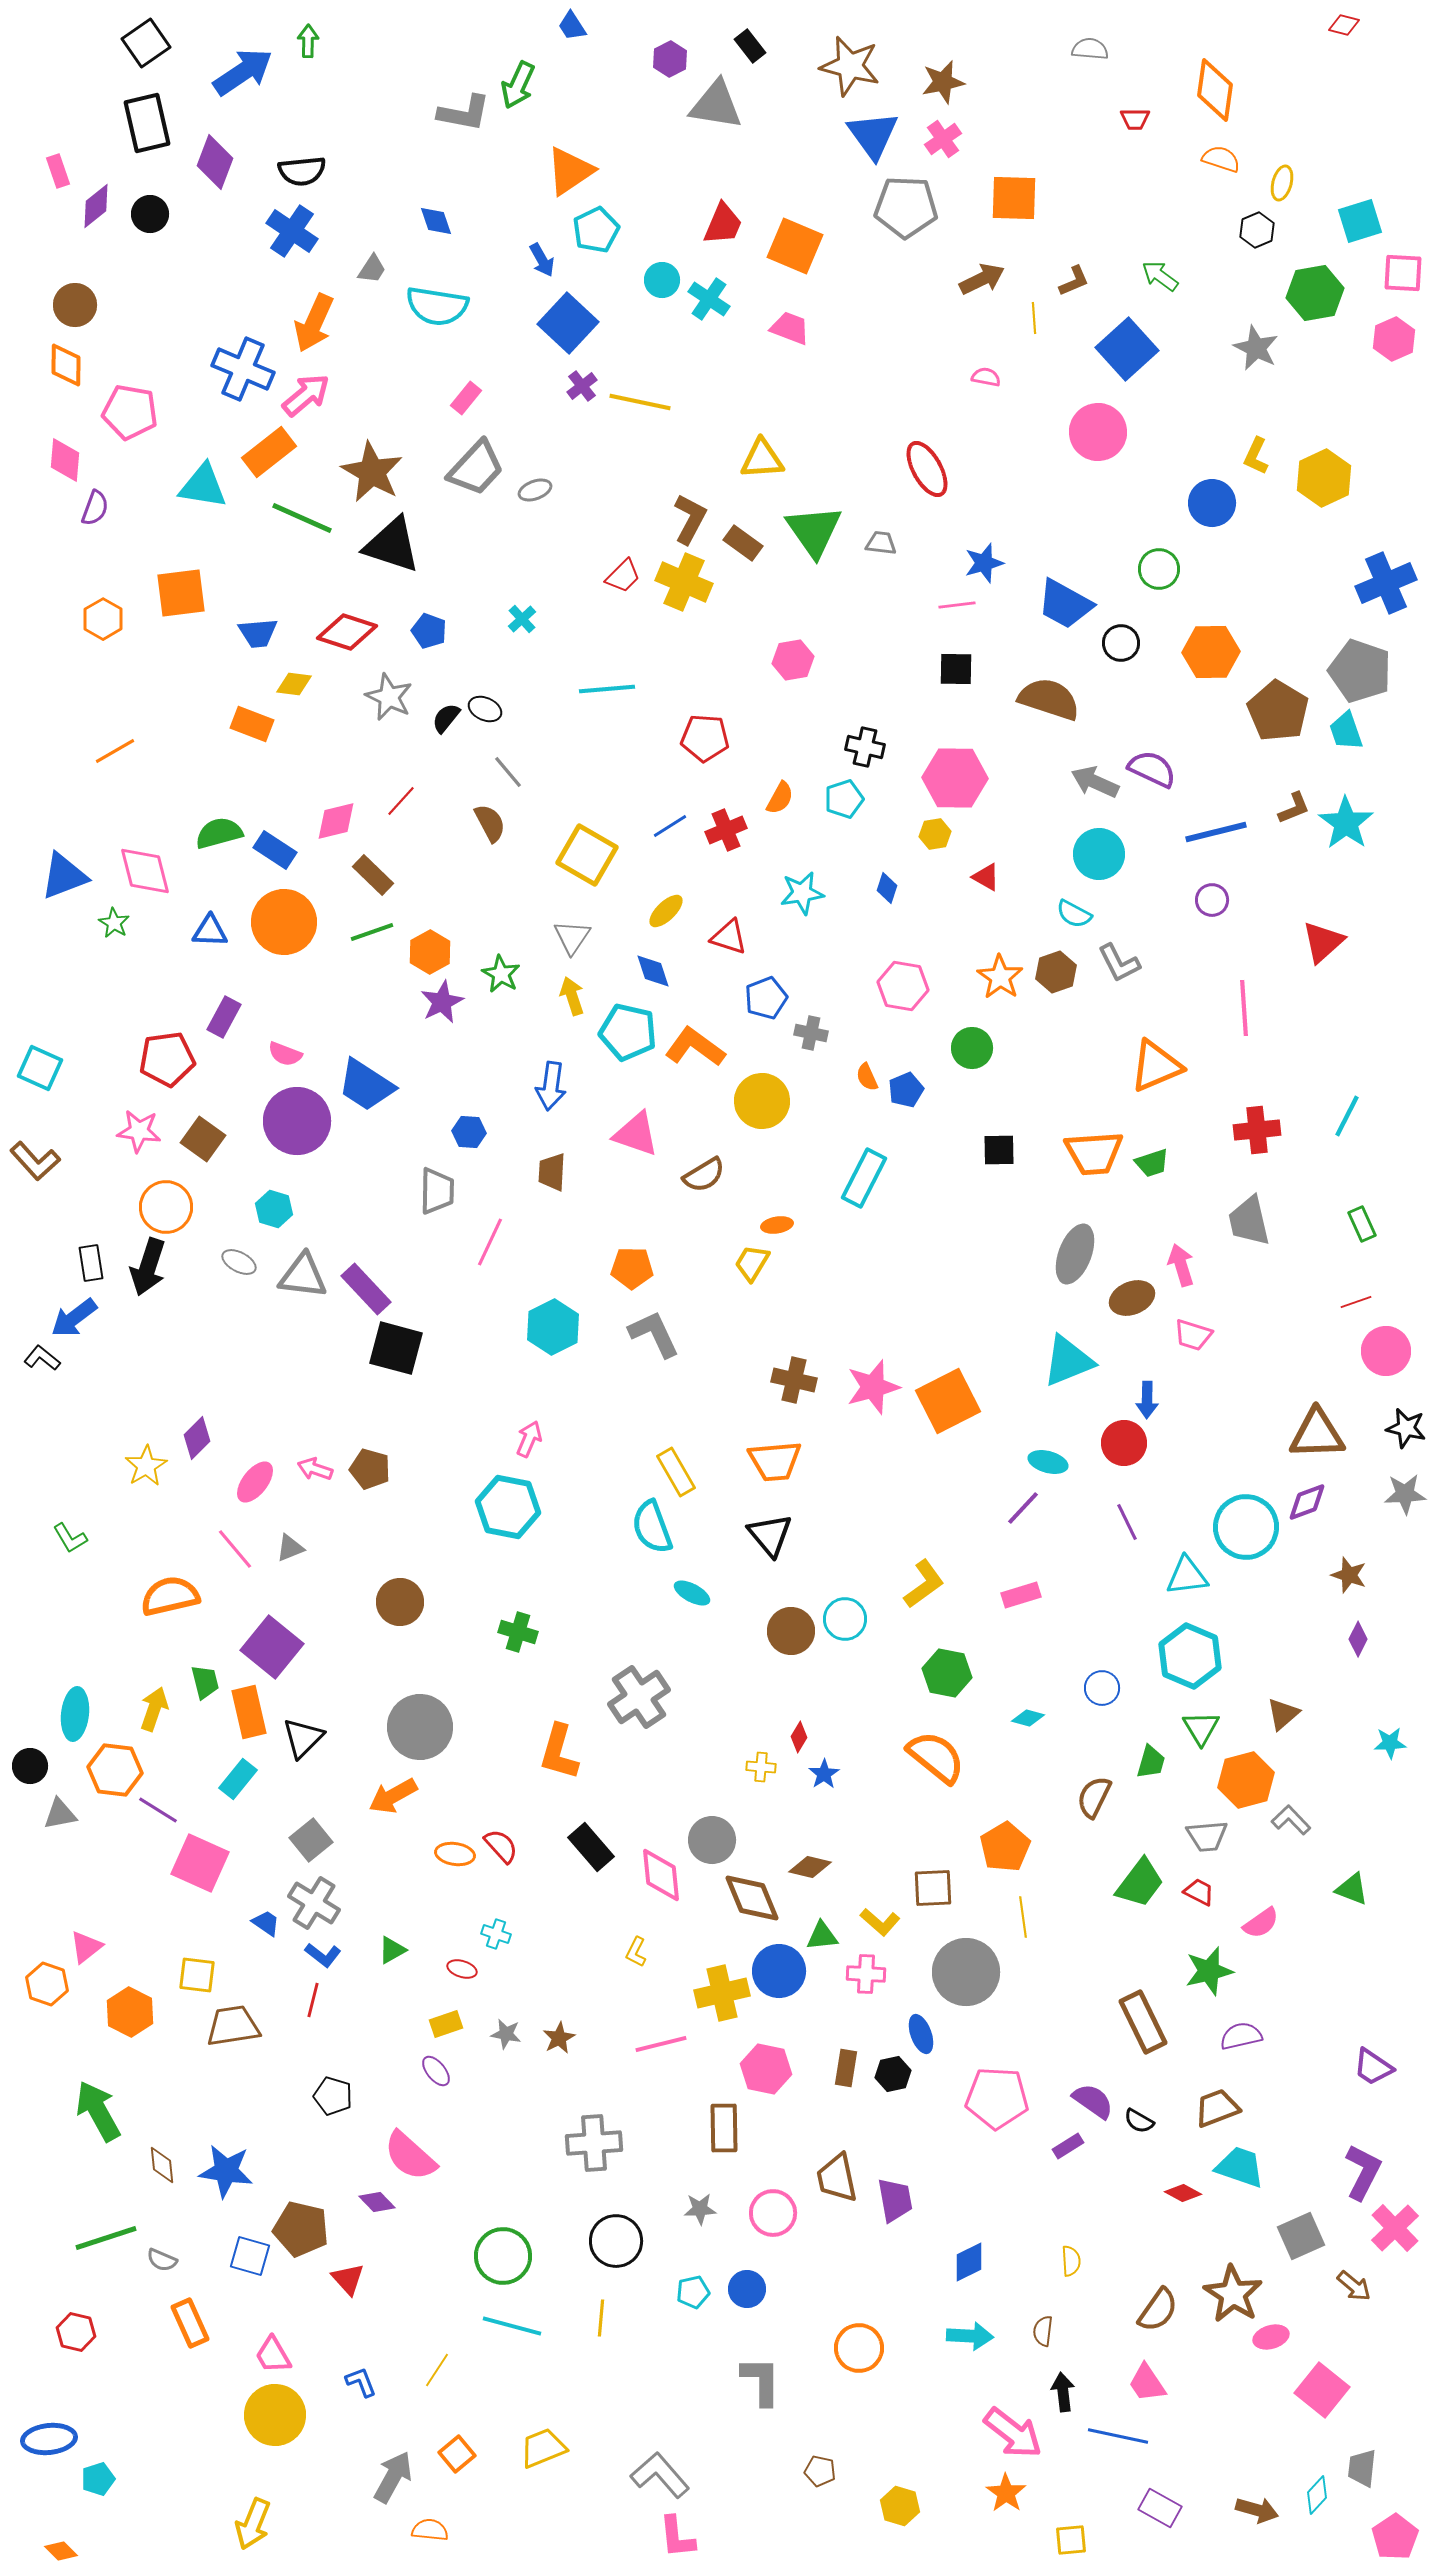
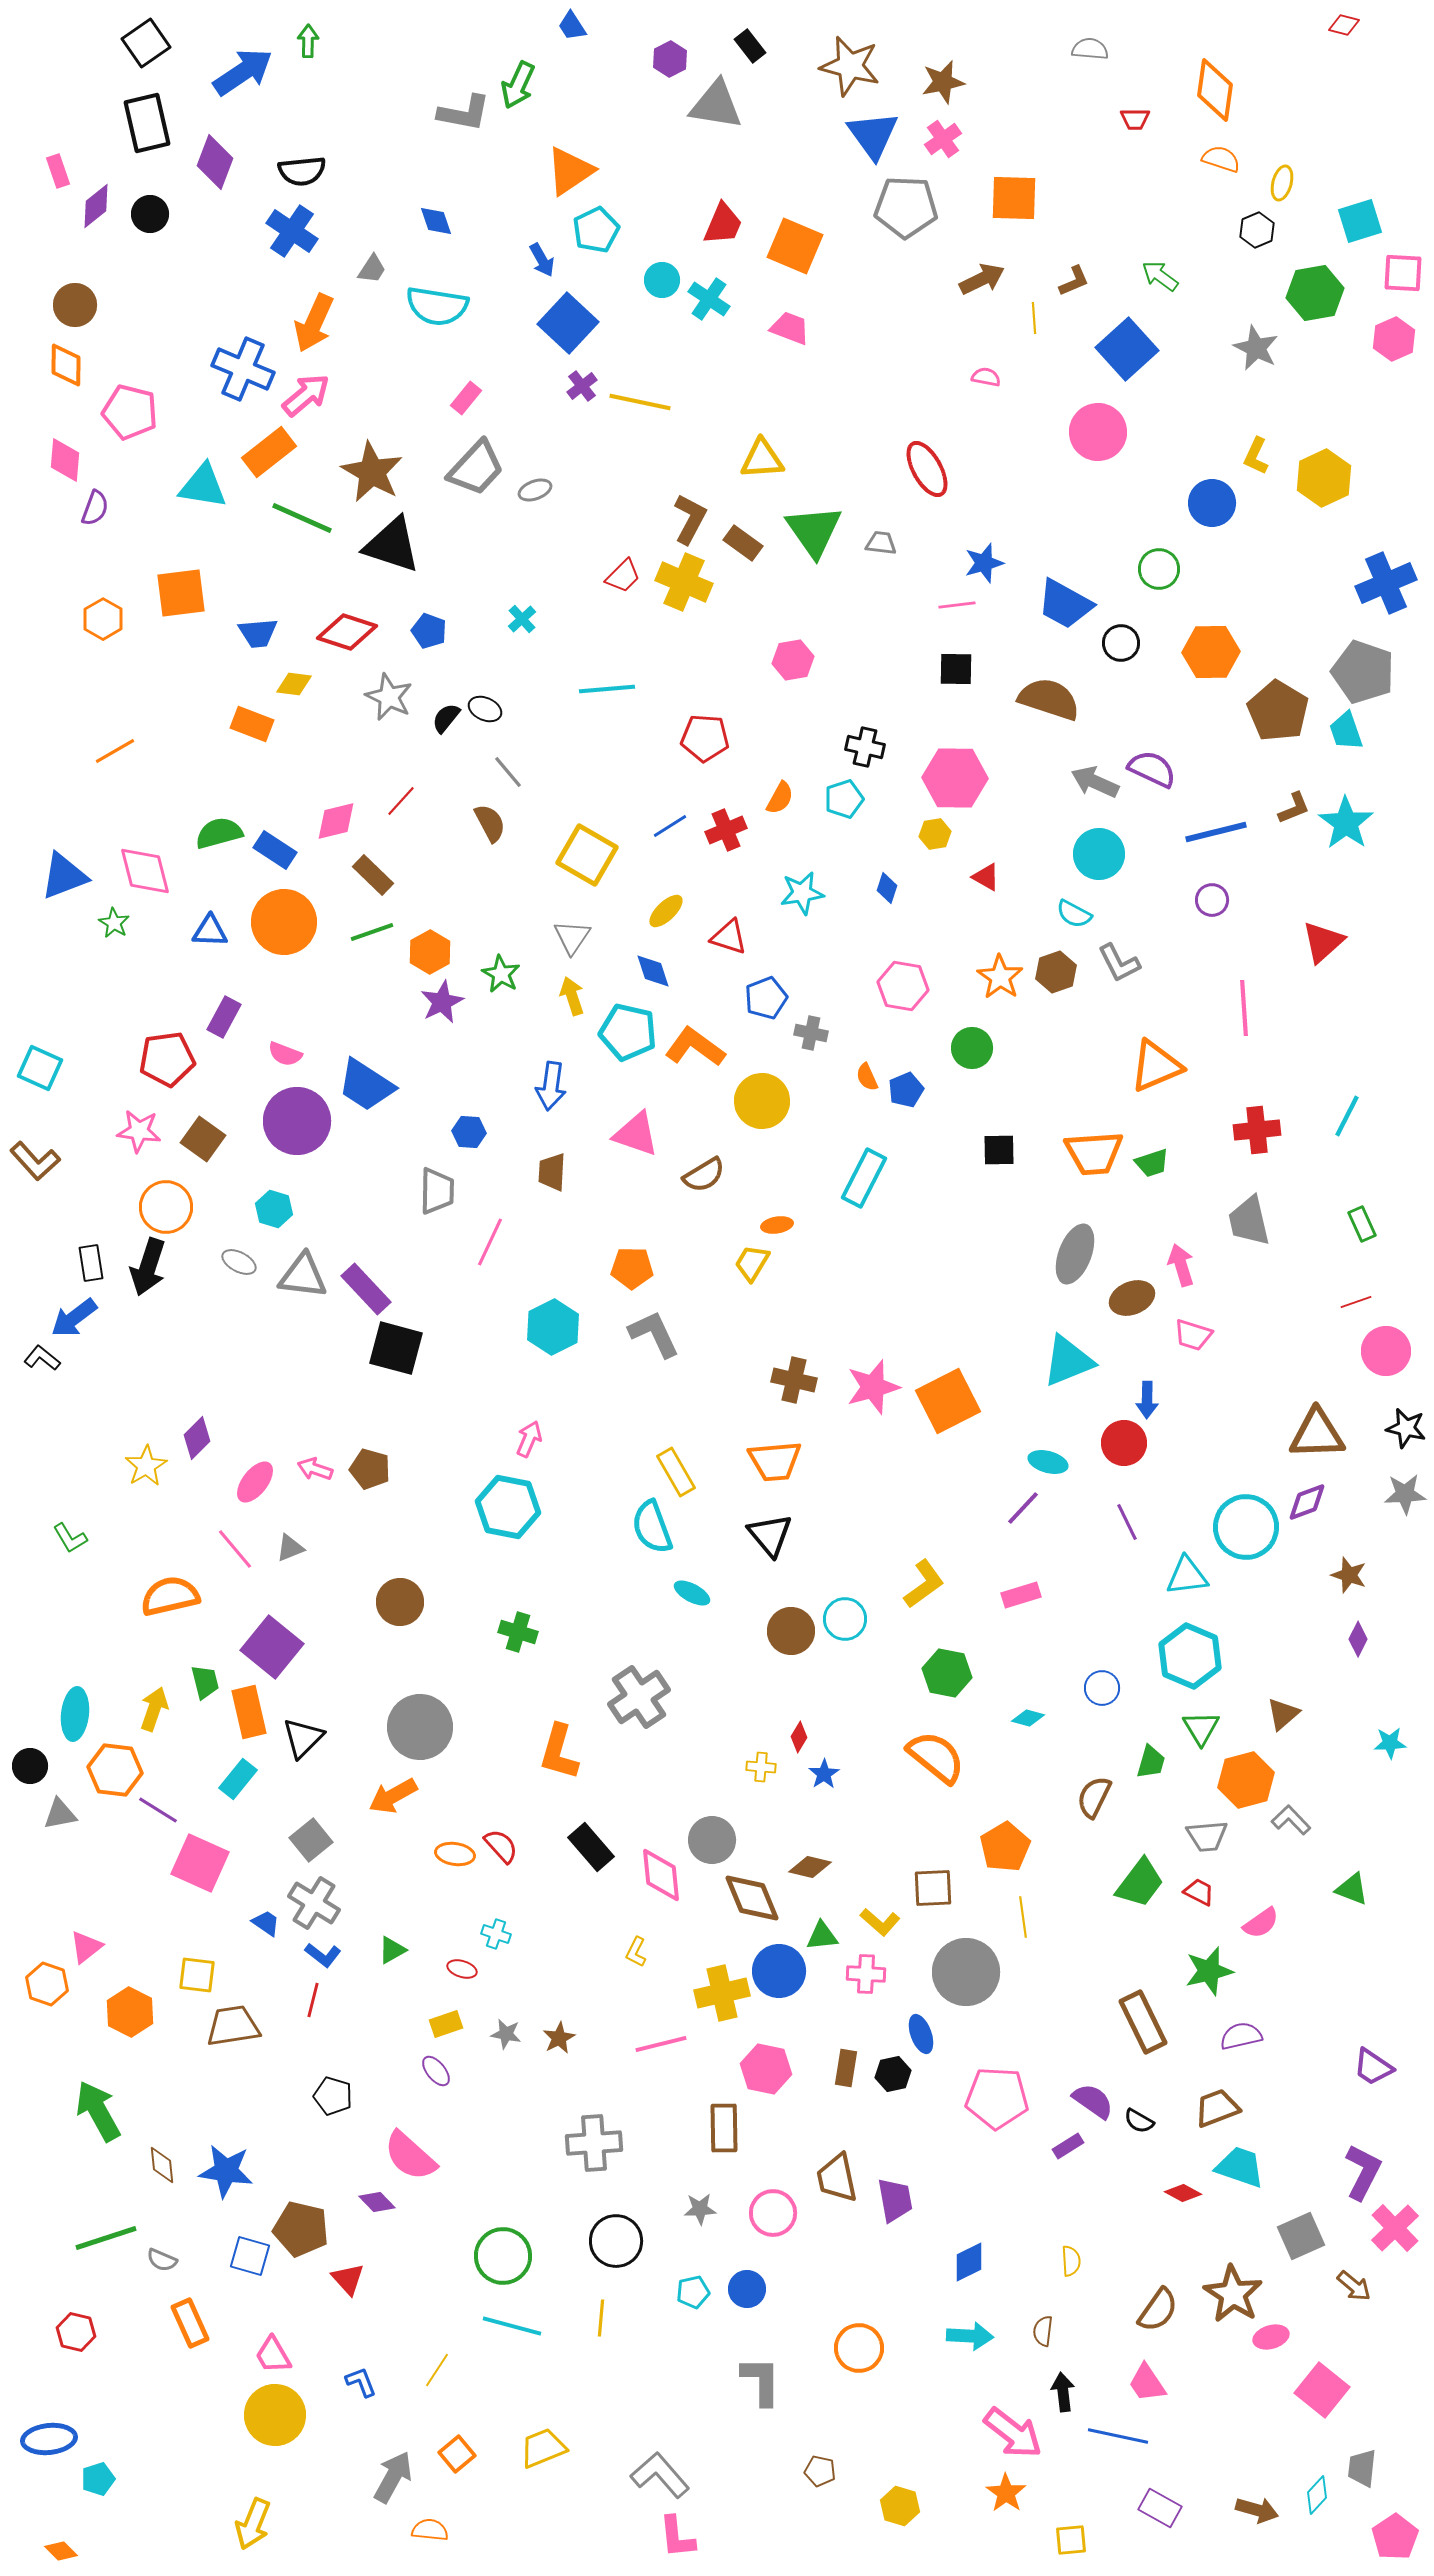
pink pentagon at (130, 412): rotated 4 degrees clockwise
gray pentagon at (1360, 671): moved 3 px right, 1 px down
